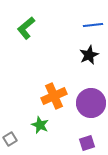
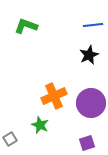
green L-shape: moved 2 px up; rotated 60 degrees clockwise
